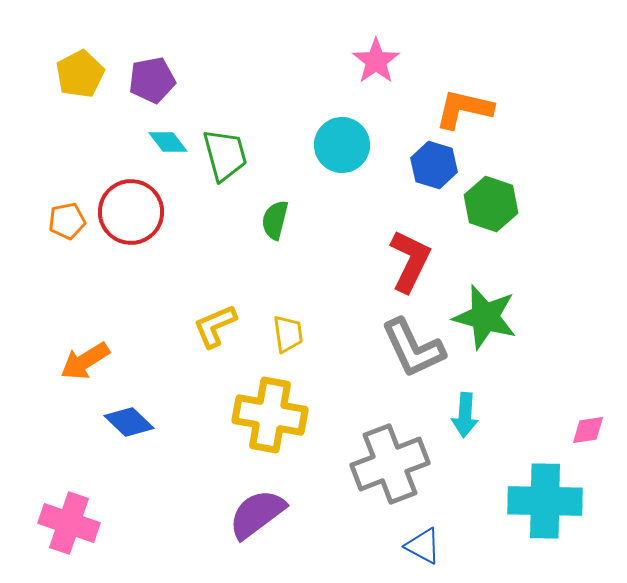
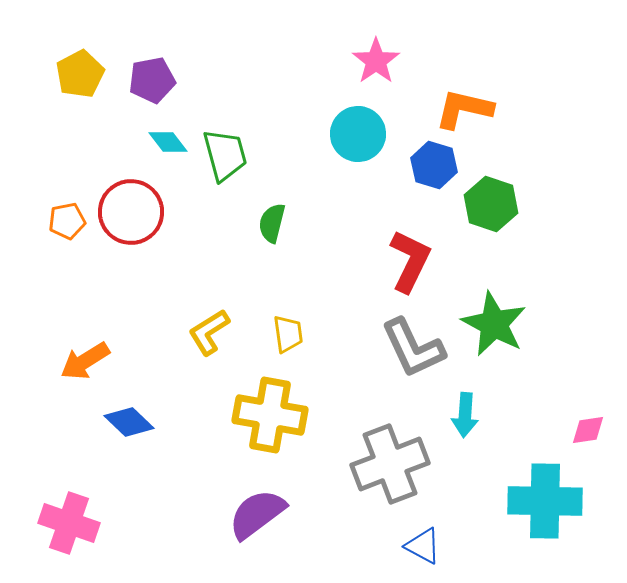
cyan circle: moved 16 px right, 11 px up
green semicircle: moved 3 px left, 3 px down
green star: moved 9 px right, 7 px down; rotated 12 degrees clockwise
yellow L-shape: moved 6 px left, 6 px down; rotated 9 degrees counterclockwise
